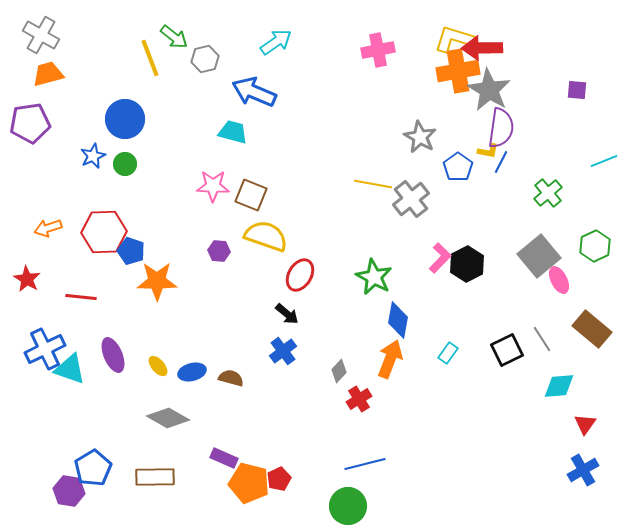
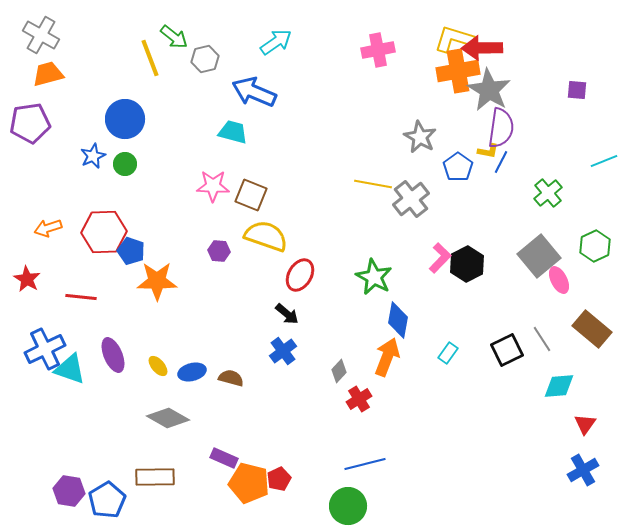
orange arrow at (390, 359): moved 3 px left, 2 px up
blue pentagon at (93, 468): moved 14 px right, 32 px down
